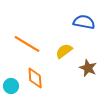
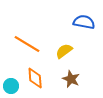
brown star: moved 17 px left, 11 px down
